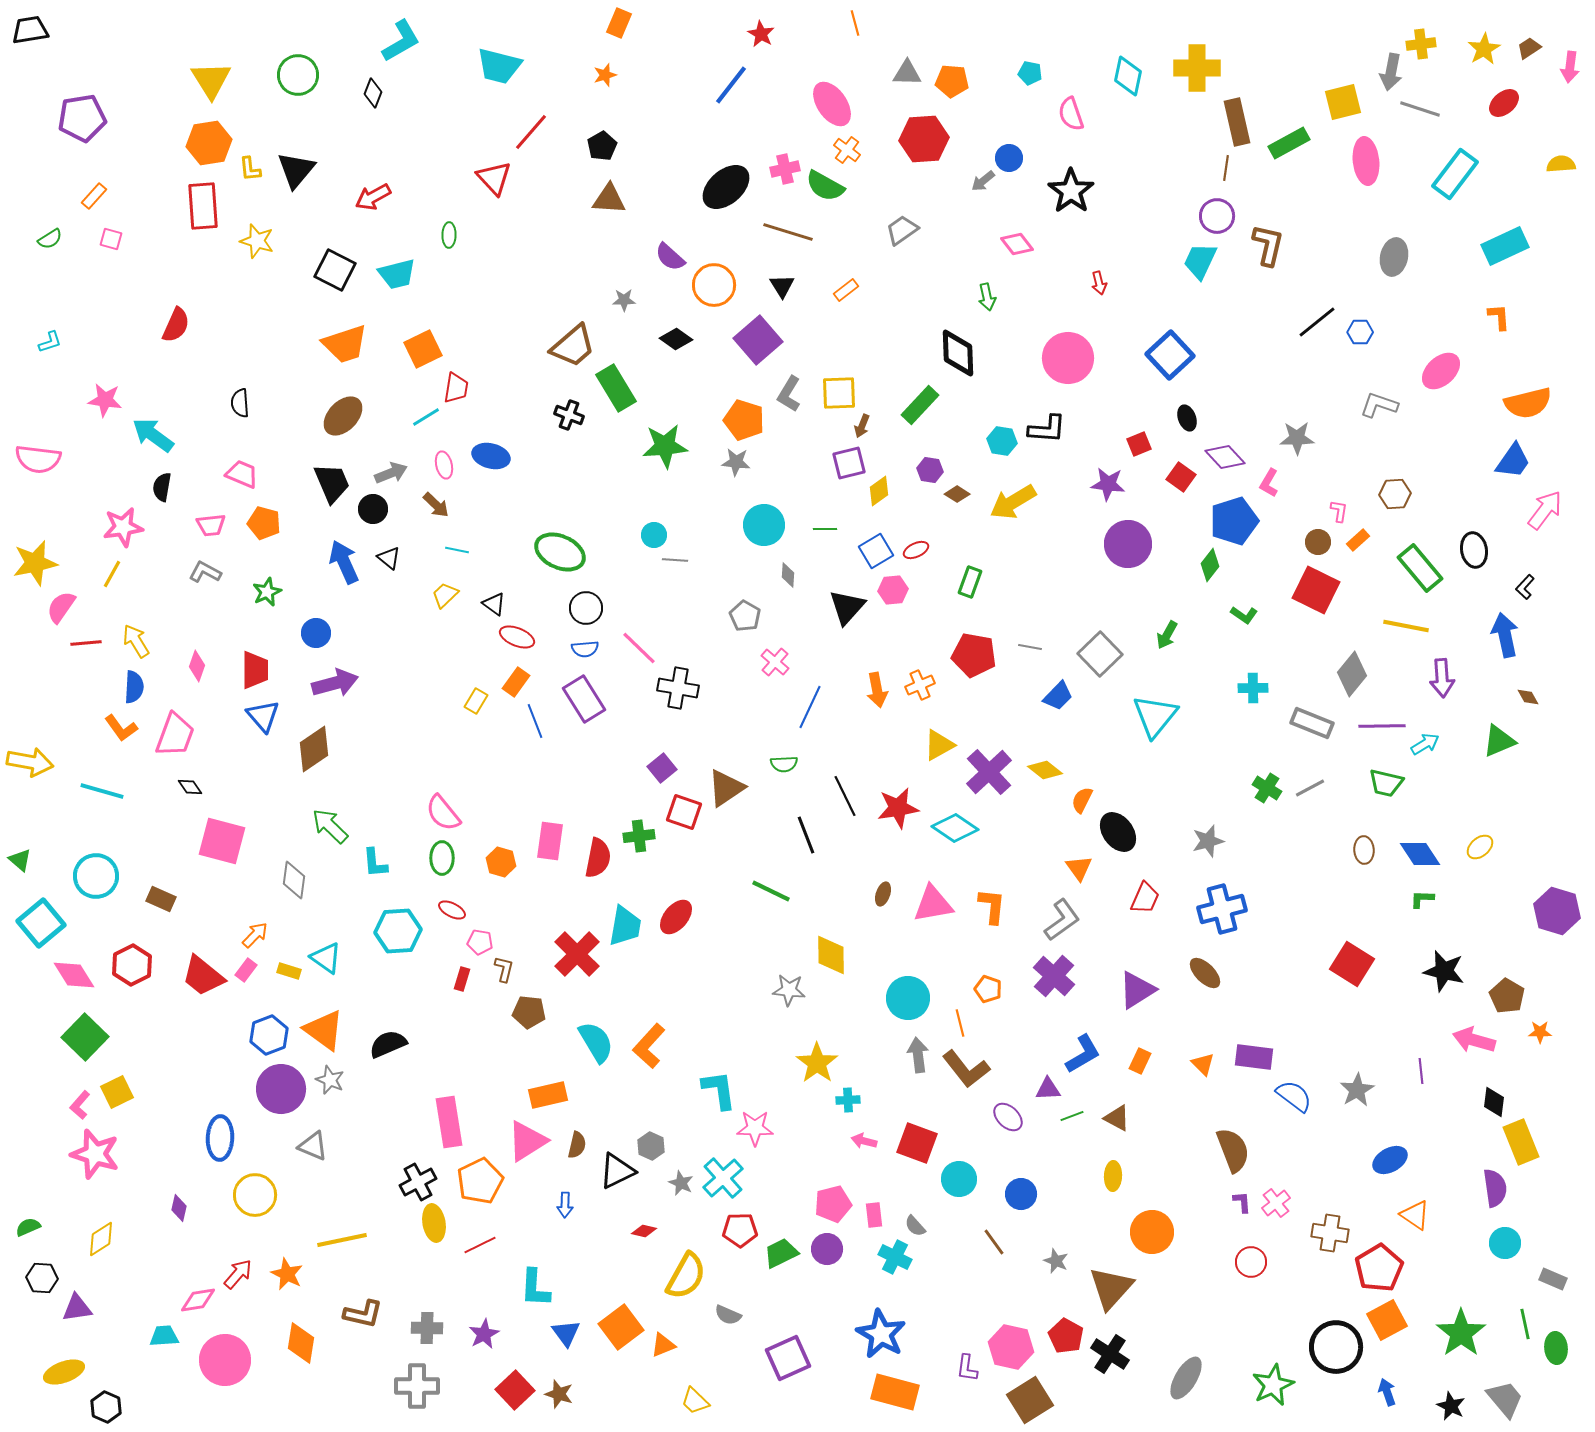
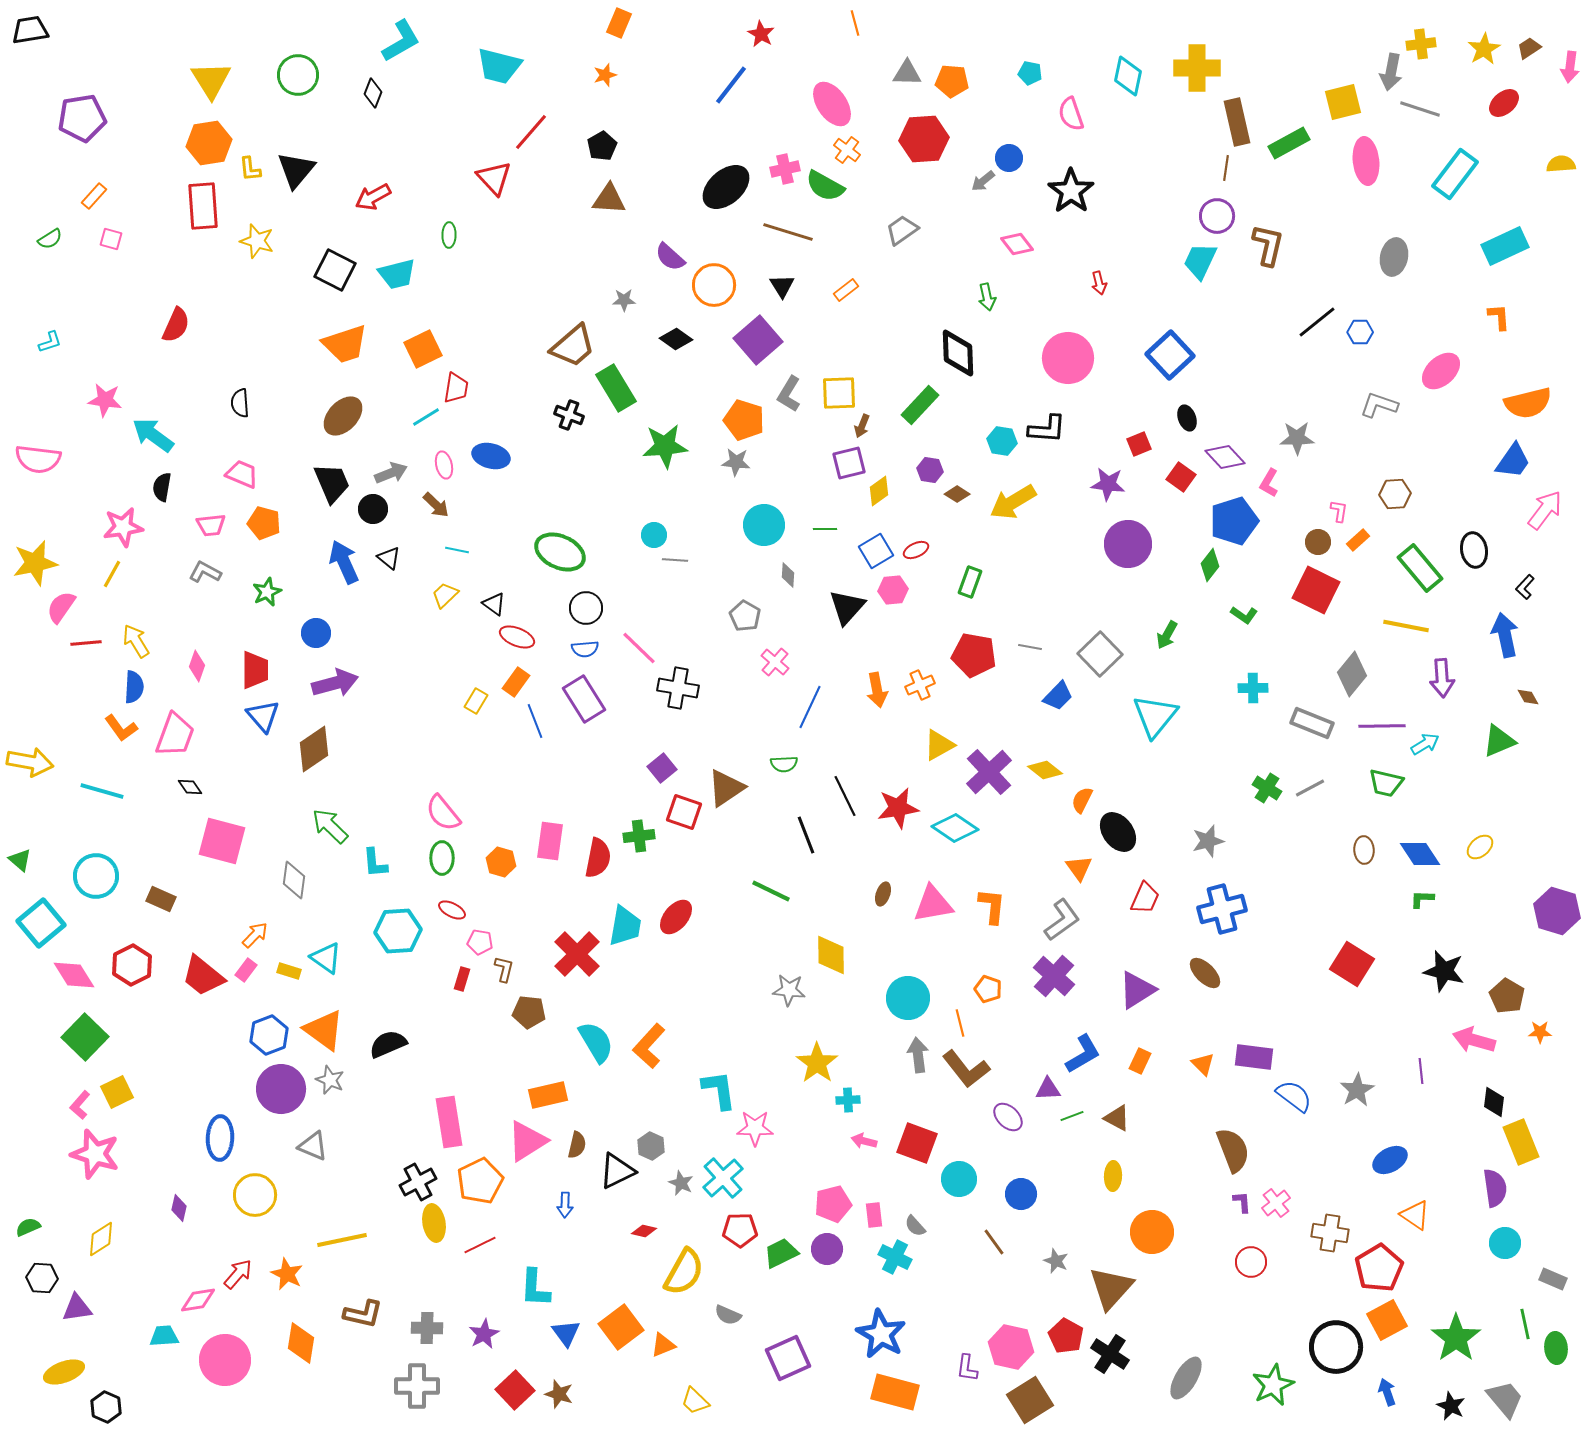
yellow semicircle at (686, 1276): moved 2 px left, 4 px up
green star at (1461, 1333): moved 5 px left, 5 px down
